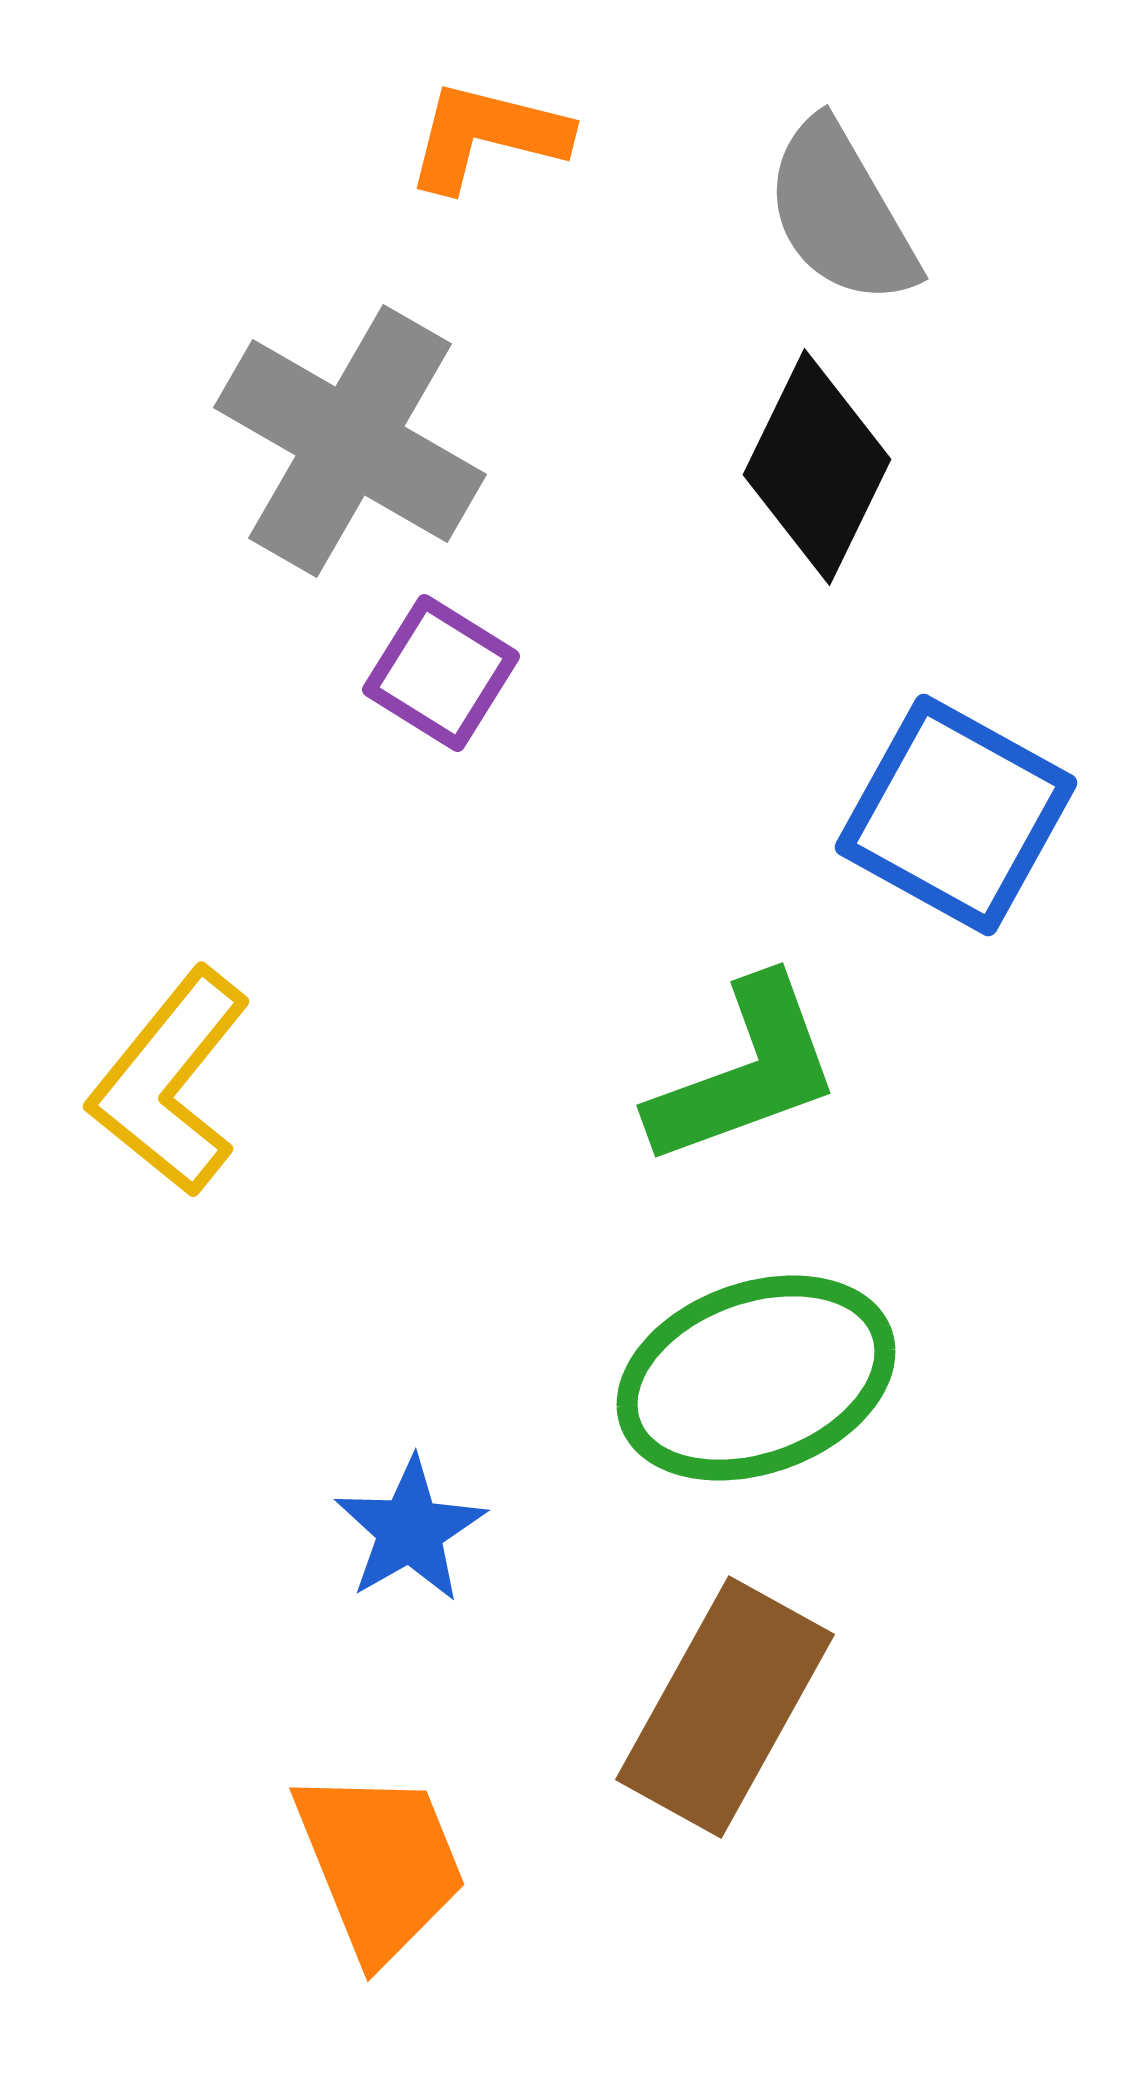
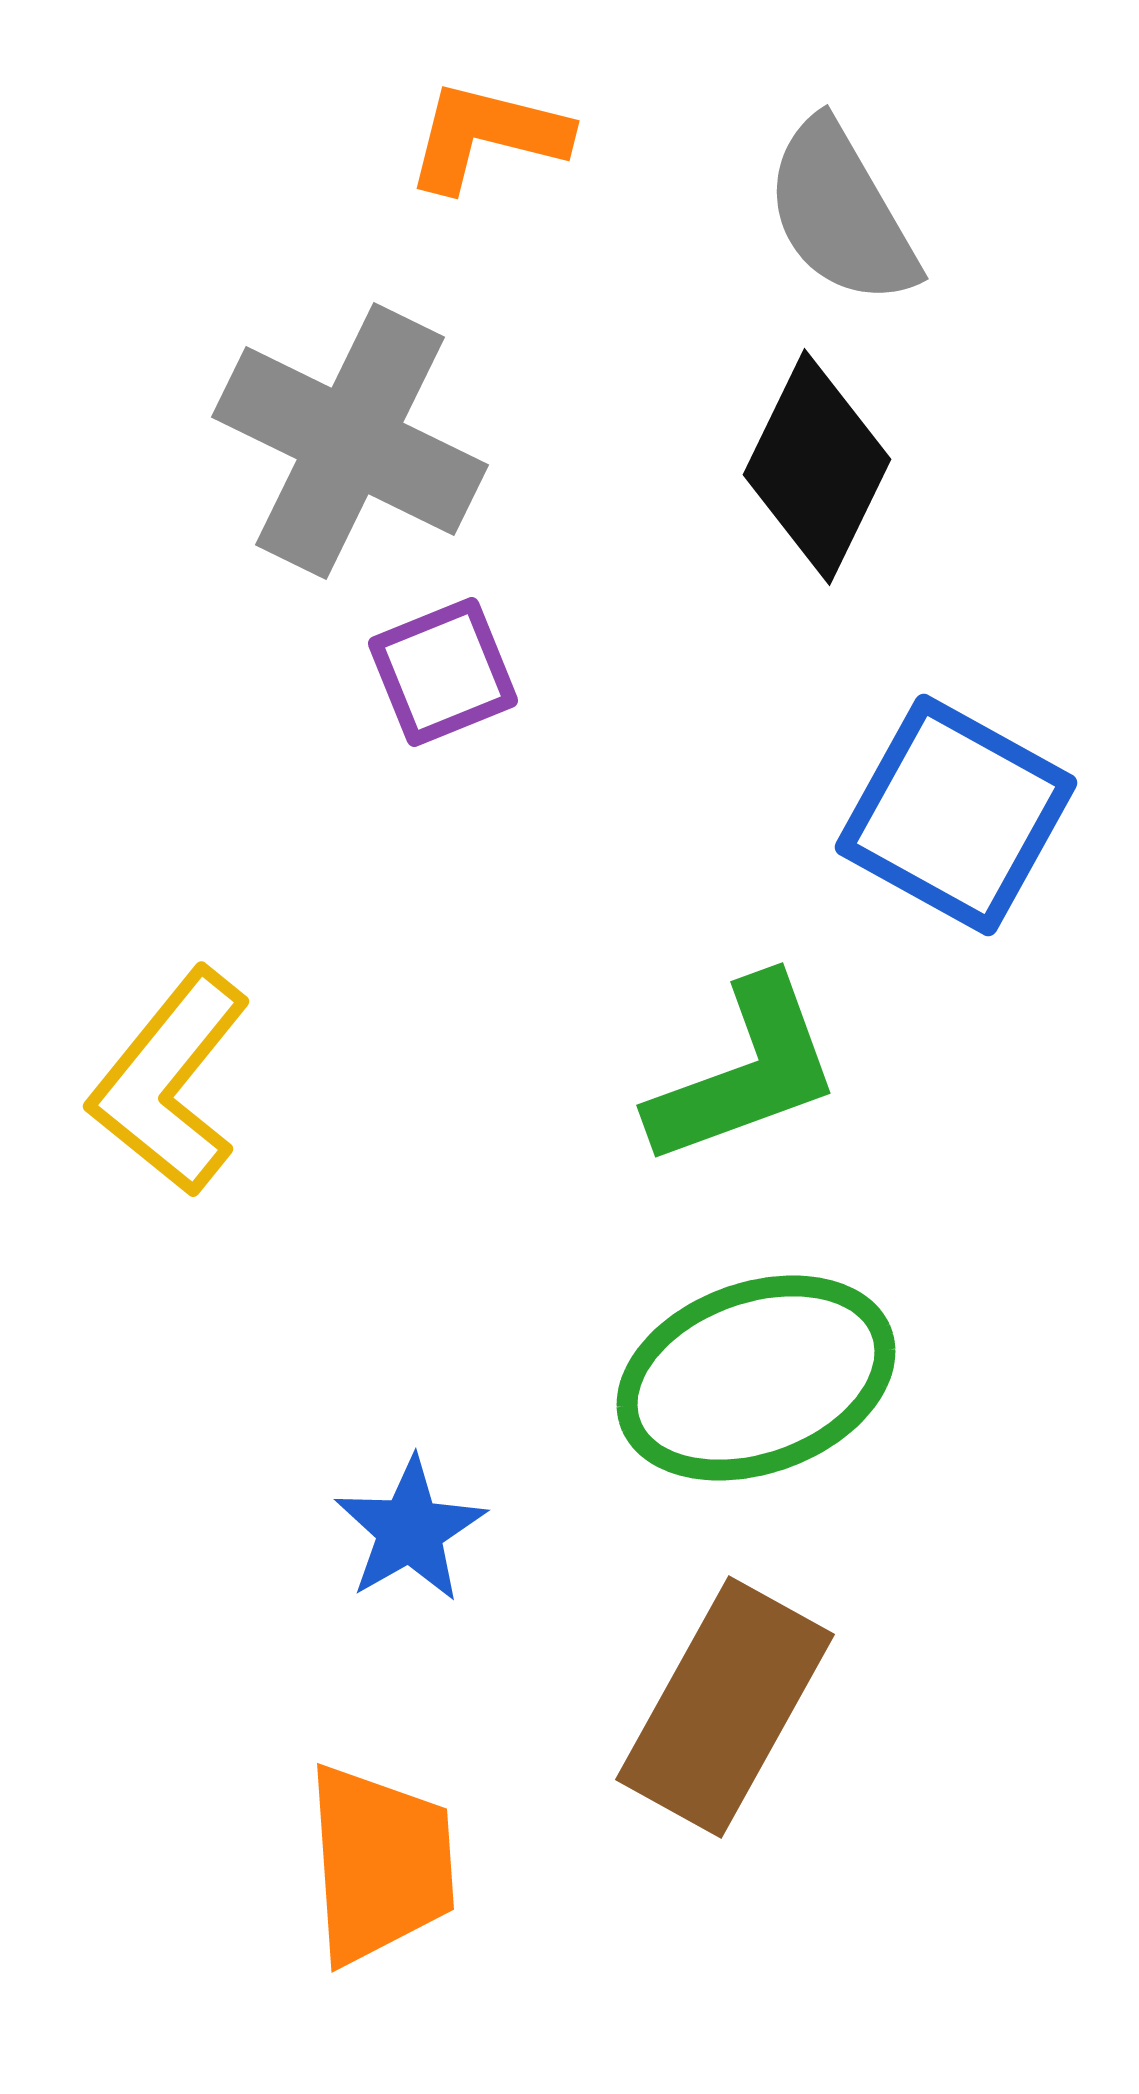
gray cross: rotated 4 degrees counterclockwise
purple square: moved 2 px right, 1 px up; rotated 36 degrees clockwise
orange trapezoid: rotated 18 degrees clockwise
